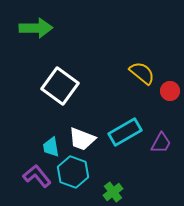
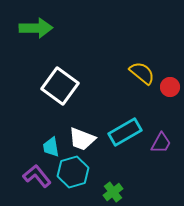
red circle: moved 4 px up
cyan hexagon: rotated 24 degrees clockwise
